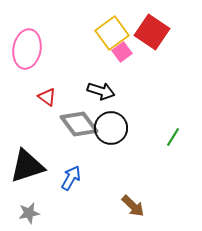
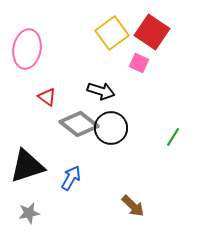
pink square: moved 17 px right, 11 px down; rotated 30 degrees counterclockwise
gray diamond: rotated 15 degrees counterclockwise
